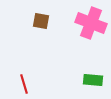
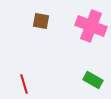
pink cross: moved 3 px down
green rectangle: rotated 24 degrees clockwise
